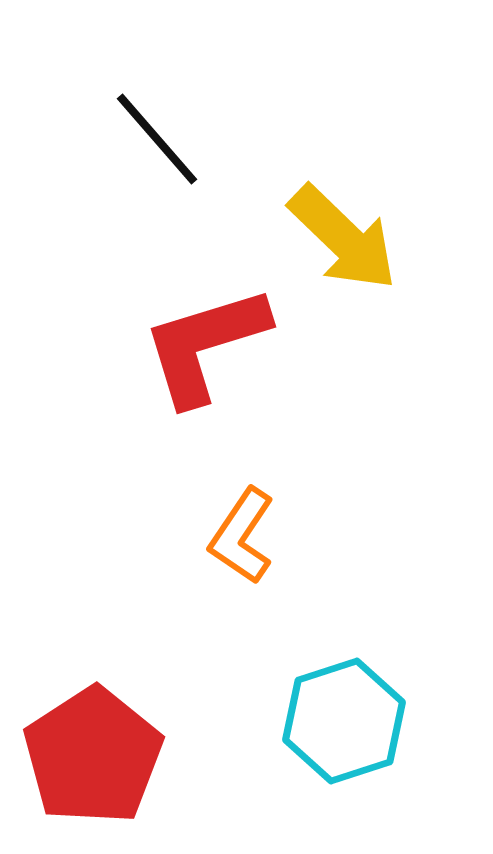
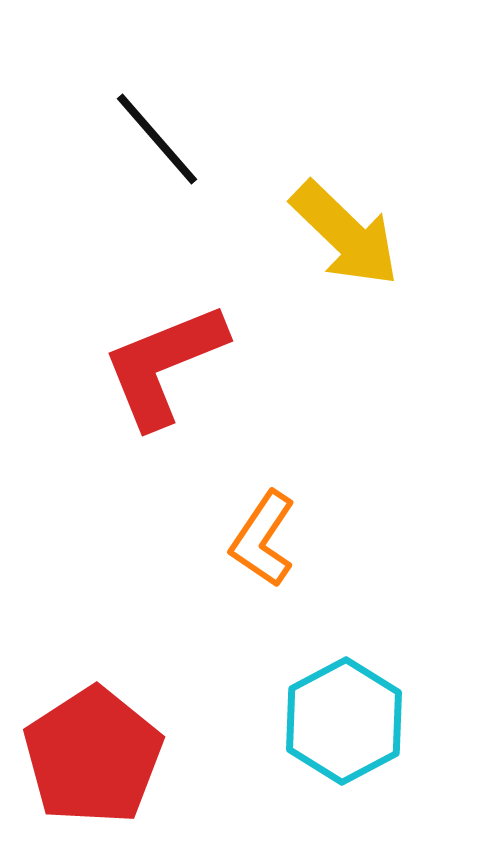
yellow arrow: moved 2 px right, 4 px up
red L-shape: moved 41 px left, 20 px down; rotated 5 degrees counterclockwise
orange L-shape: moved 21 px right, 3 px down
cyan hexagon: rotated 10 degrees counterclockwise
